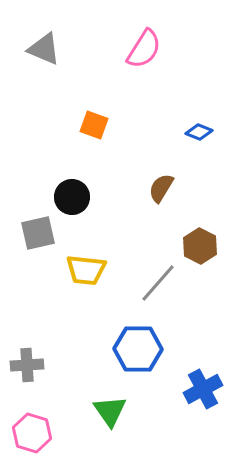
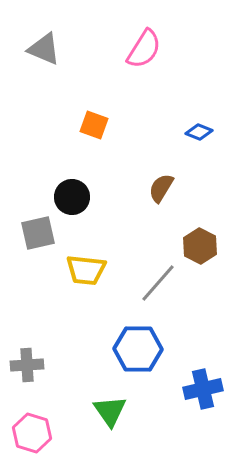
blue cross: rotated 15 degrees clockwise
